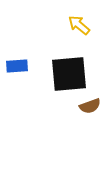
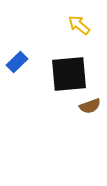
blue rectangle: moved 4 px up; rotated 40 degrees counterclockwise
